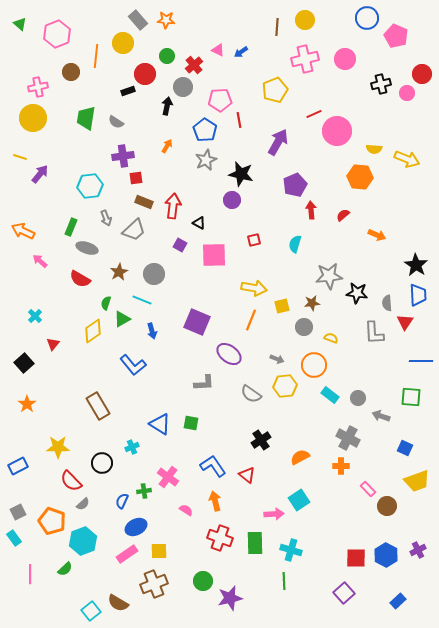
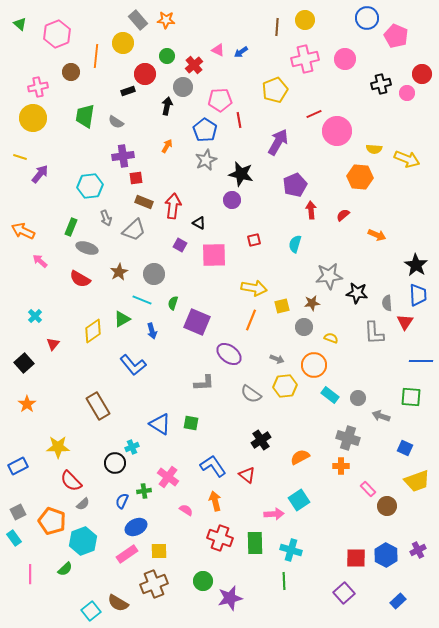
green trapezoid at (86, 118): moved 1 px left, 2 px up
green semicircle at (106, 303): moved 67 px right
gray cross at (348, 438): rotated 10 degrees counterclockwise
black circle at (102, 463): moved 13 px right
